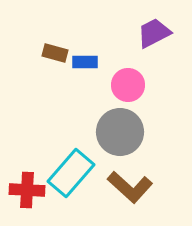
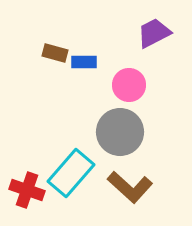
blue rectangle: moved 1 px left
pink circle: moved 1 px right
red cross: rotated 16 degrees clockwise
